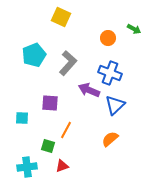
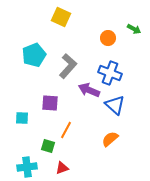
gray L-shape: moved 3 px down
blue triangle: rotated 35 degrees counterclockwise
red triangle: moved 2 px down
